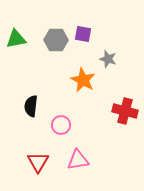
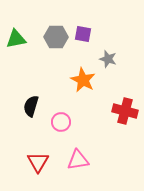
gray hexagon: moved 3 px up
black semicircle: rotated 10 degrees clockwise
pink circle: moved 3 px up
